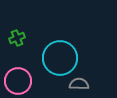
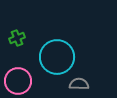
cyan circle: moved 3 px left, 1 px up
